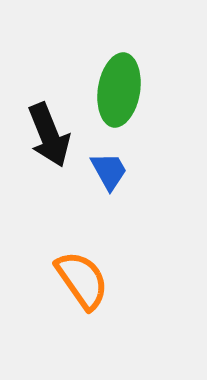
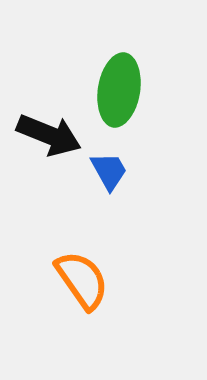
black arrow: rotated 46 degrees counterclockwise
